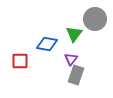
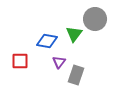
blue diamond: moved 3 px up
purple triangle: moved 12 px left, 3 px down
